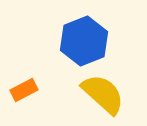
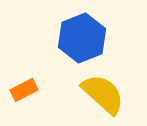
blue hexagon: moved 2 px left, 3 px up
